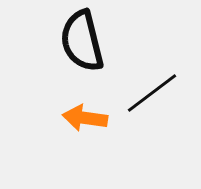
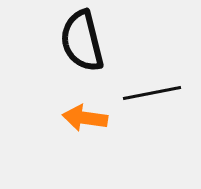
black line: rotated 26 degrees clockwise
